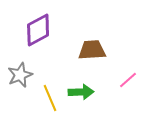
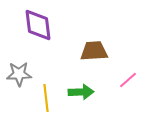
purple diamond: moved 5 px up; rotated 68 degrees counterclockwise
brown trapezoid: moved 2 px right, 1 px down
gray star: moved 1 px left, 1 px up; rotated 20 degrees clockwise
yellow line: moved 4 px left; rotated 16 degrees clockwise
